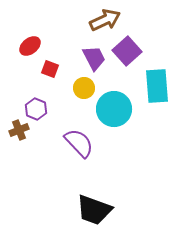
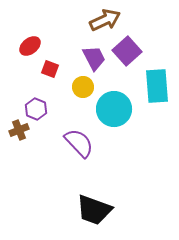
yellow circle: moved 1 px left, 1 px up
